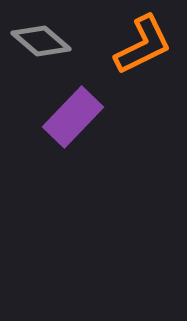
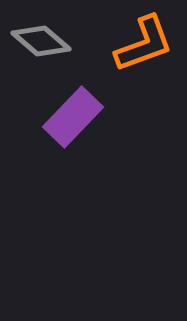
orange L-shape: moved 1 px right, 1 px up; rotated 6 degrees clockwise
